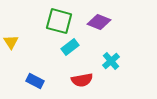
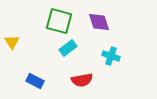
purple diamond: rotated 50 degrees clockwise
yellow triangle: moved 1 px right
cyan rectangle: moved 2 px left, 1 px down
cyan cross: moved 5 px up; rotated 30 degrees counterclockwise
